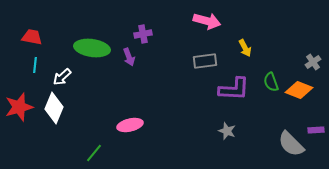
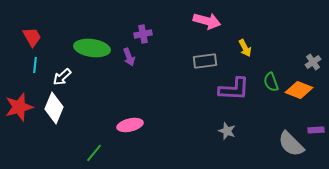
red trapezoid: rotated 50 degrees clockwise
